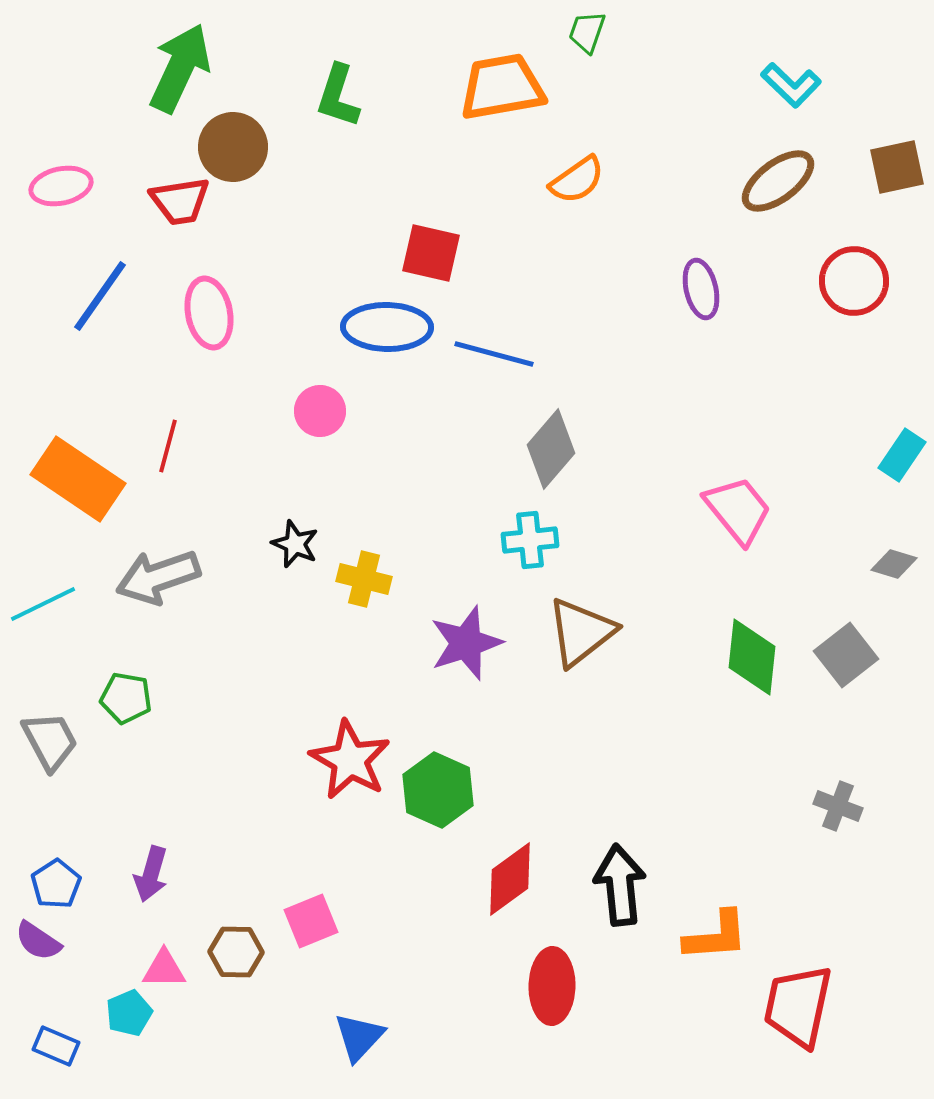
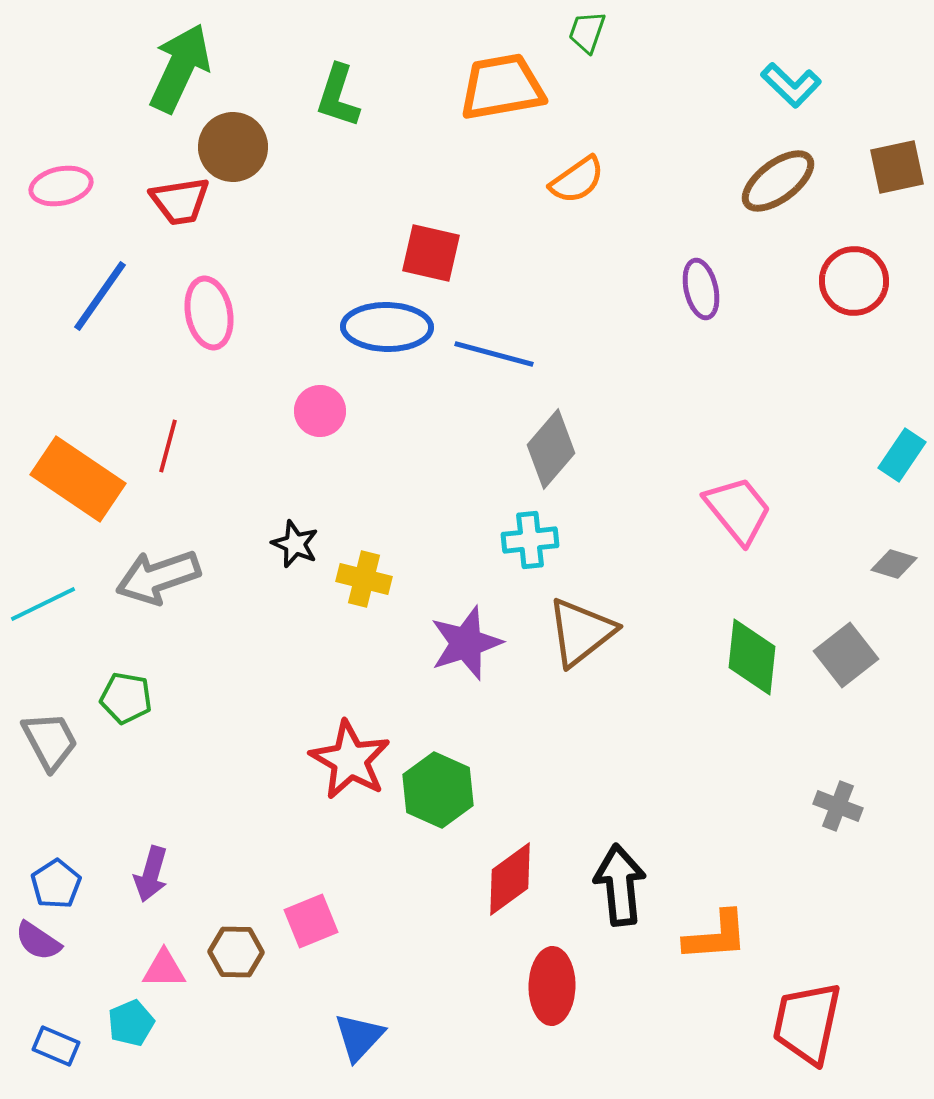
red trapezoid at (798, 1006): moved 9 px right, 17 px down
cyan pentagon at (129, 1013): moved 2 px right, 10 px down
